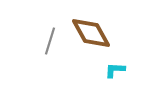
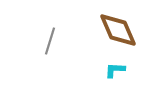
brown diamond: moved 27 px right, 3 px up; rotated 6 degrees clockwise
